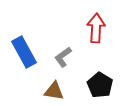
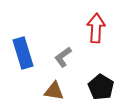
blue rectangle: moved 1 px left, 1 px down; rotated 12 degrees clockwise
black pentagon: moved 1 px right, 2 px down
